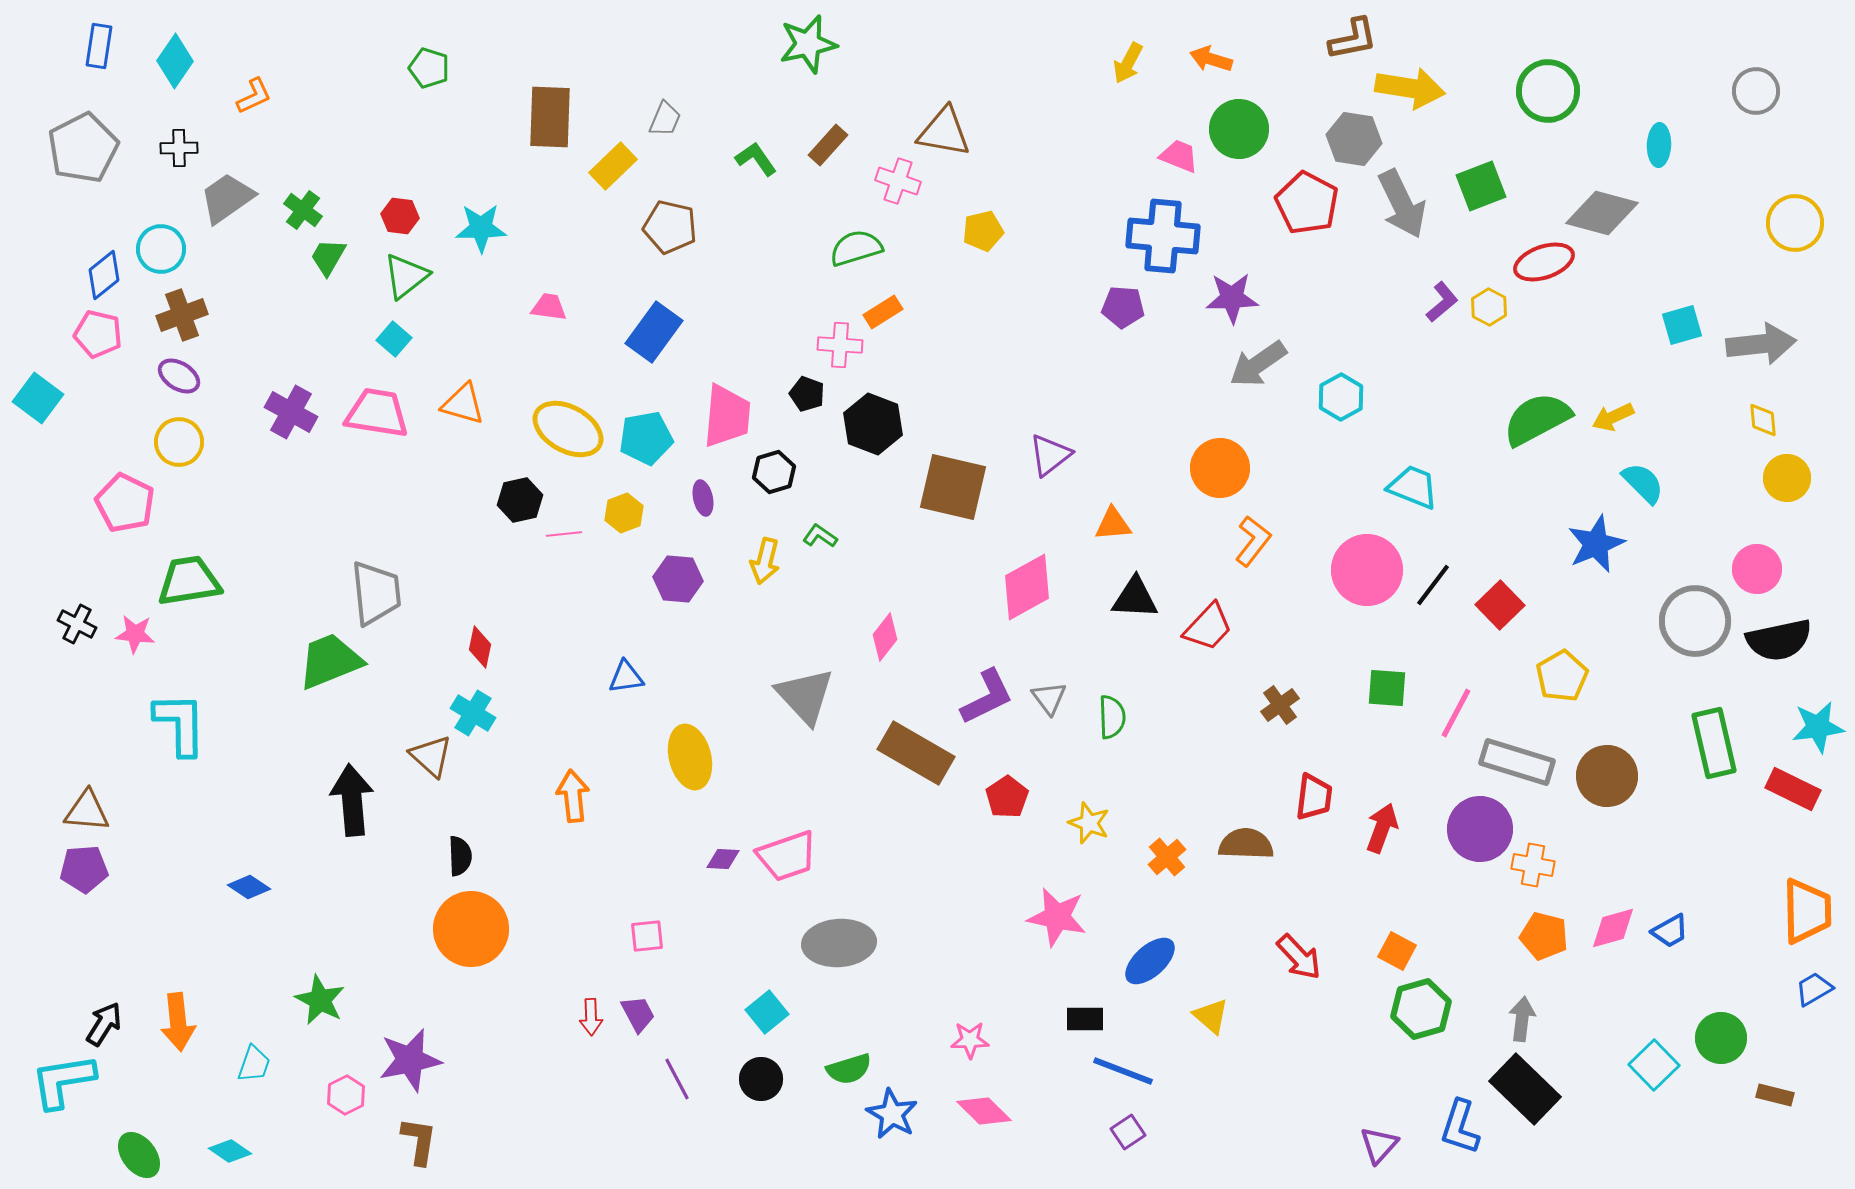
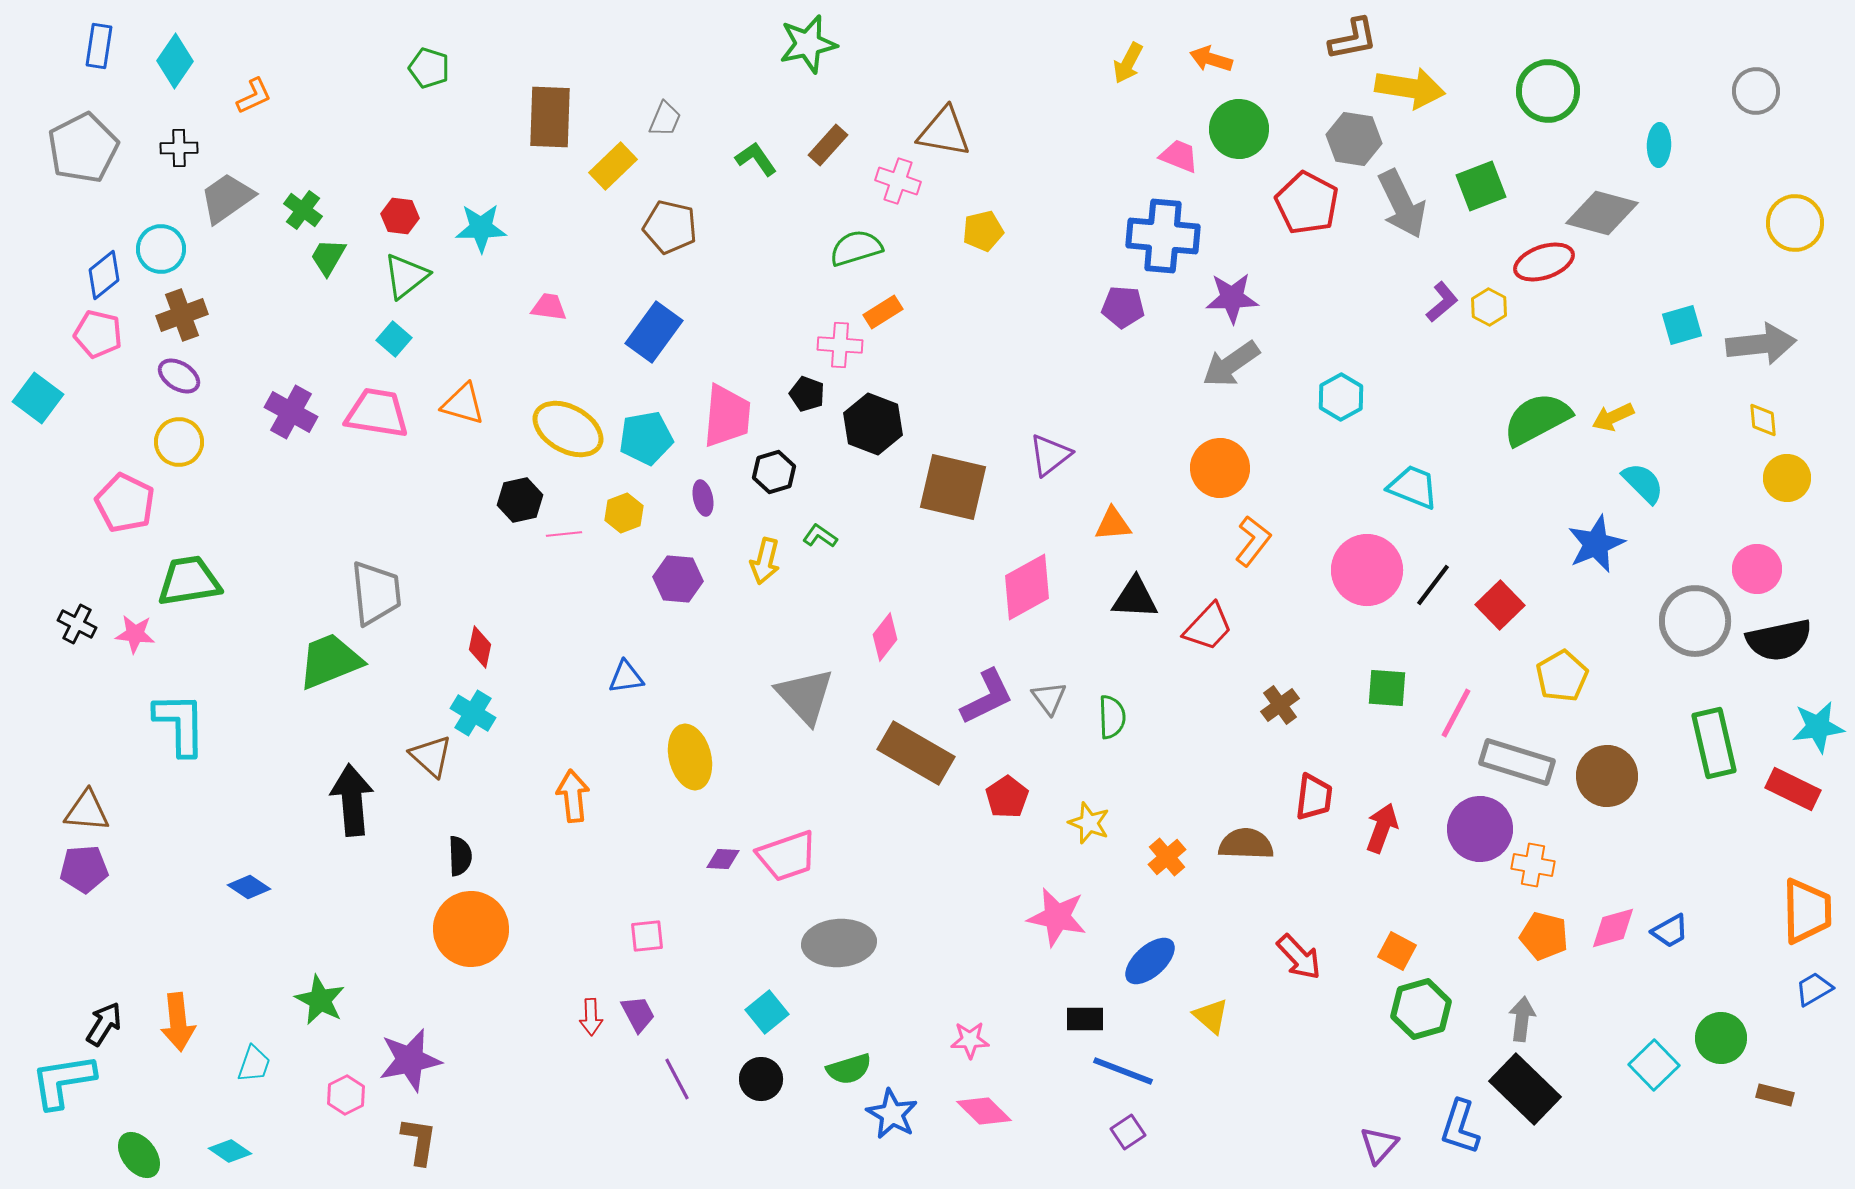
gray arrow at (1258, 364): moved 27 px left
